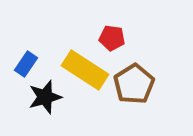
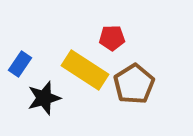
red pentagon: rotated 10 degrees counterclockwise
blue rectangle: moved 6 px left
black star: moved 1 px left, 1 px down
